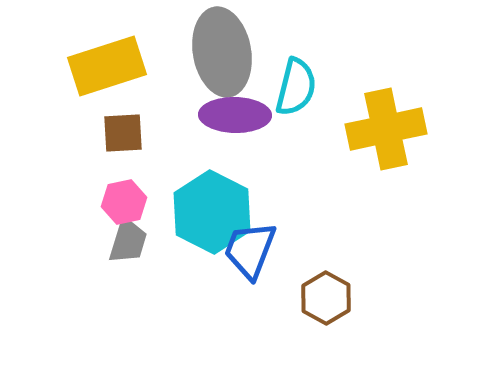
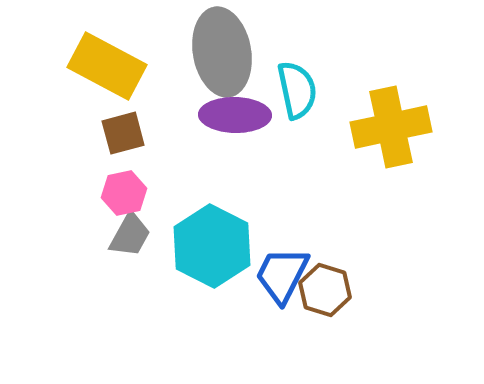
yellow rectangle: rotated 46 degrees clockwise
cyan semicircle: moved 1 px right, 3 px down; rotated 26 degrees counterclockwise
yellow cross: moved 5 px right, 2 px up
brown square: rotated 12 degrees counterclockwise
pink hexagon: moved 9 px up
cyan hexagon: moved 34 px down
gray trapezoid: moved 2 px right, 6 px up; rotated 12 degrees clockwise
blue trapezoid: moved 32 px right, 25 px down; rotated 6 degrees clockwise
brown hexagon: moved 1 px left, 8 px up; rotated 12 degrees counterclockwise
